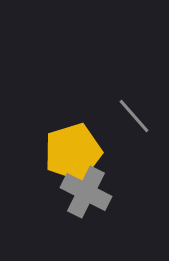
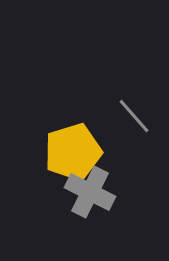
gray cross: moved 4 px right
